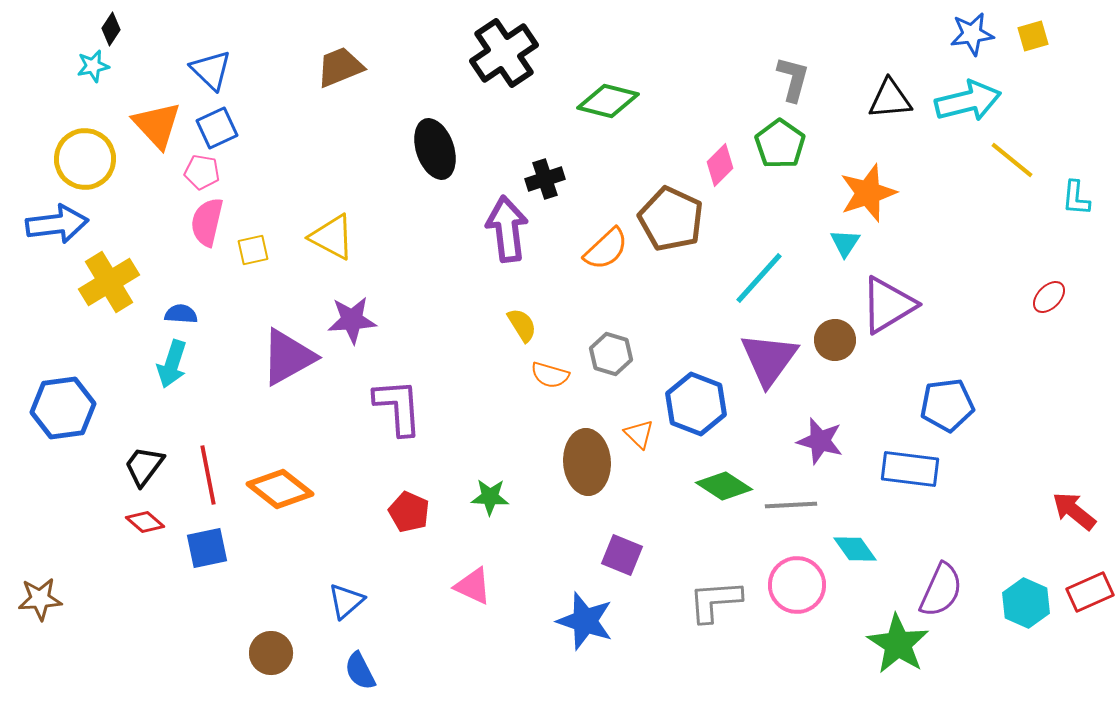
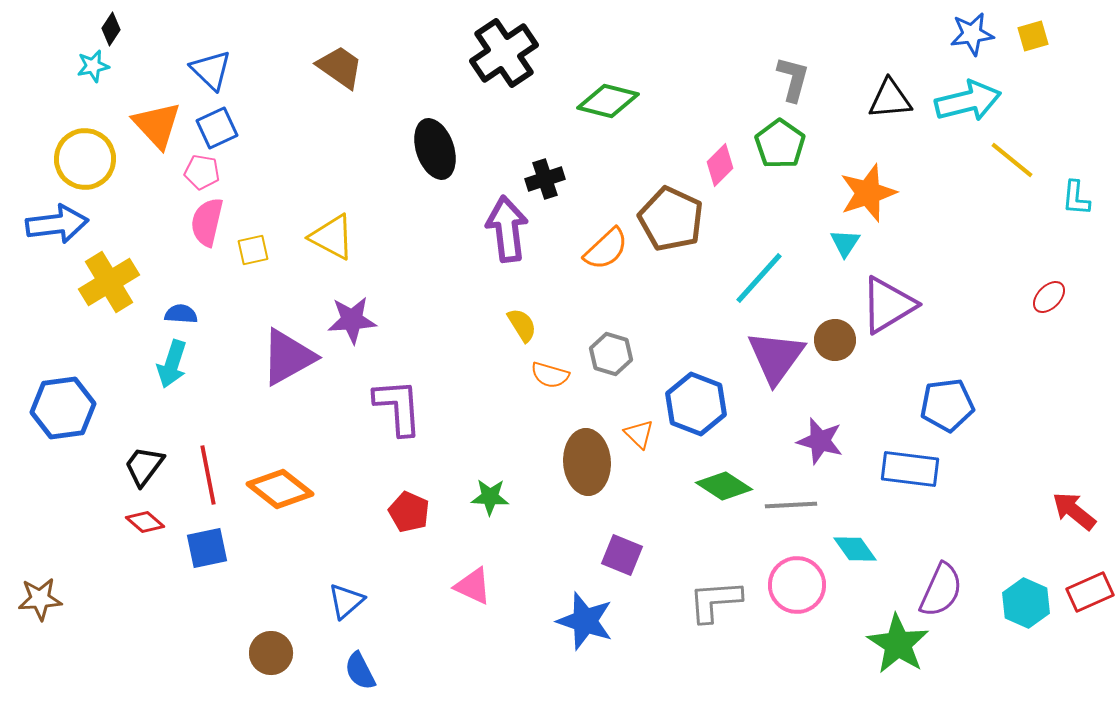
brown trapezoid at (340, 67): rotated 57 degrees clockwise
purple triangle at (769, 359): moved 7 px right, 2 px up
